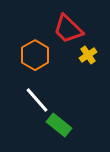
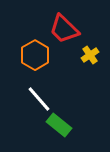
red trapezoid: moved 4 px left
yellow cross: moved 2 px right
white line: moved 2 px right, 1 px up
